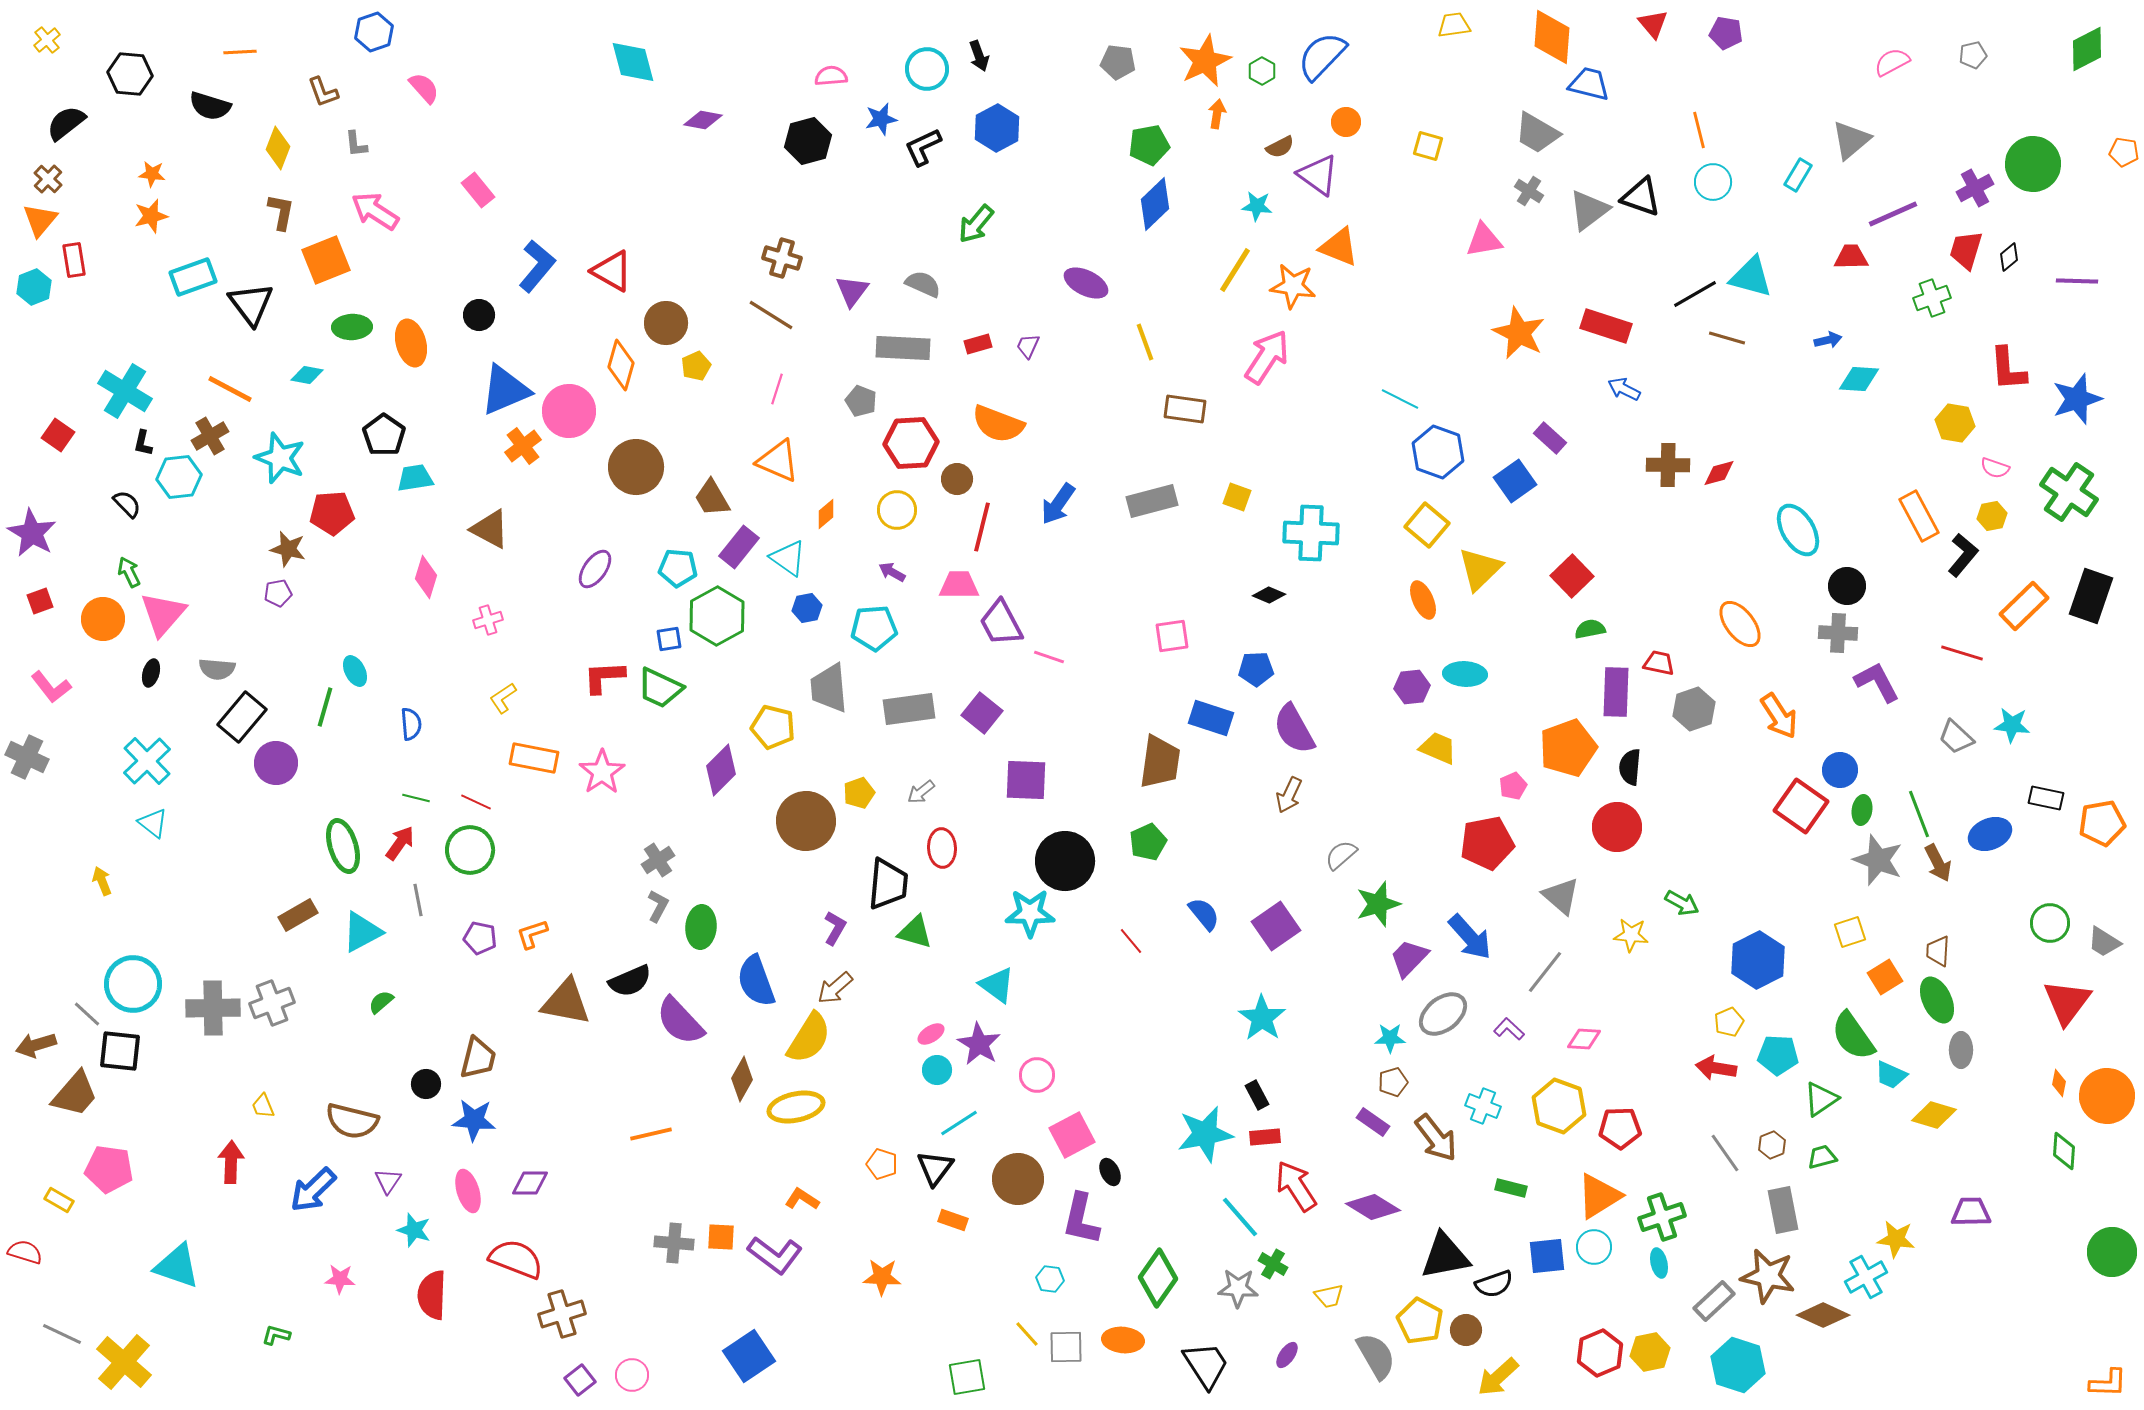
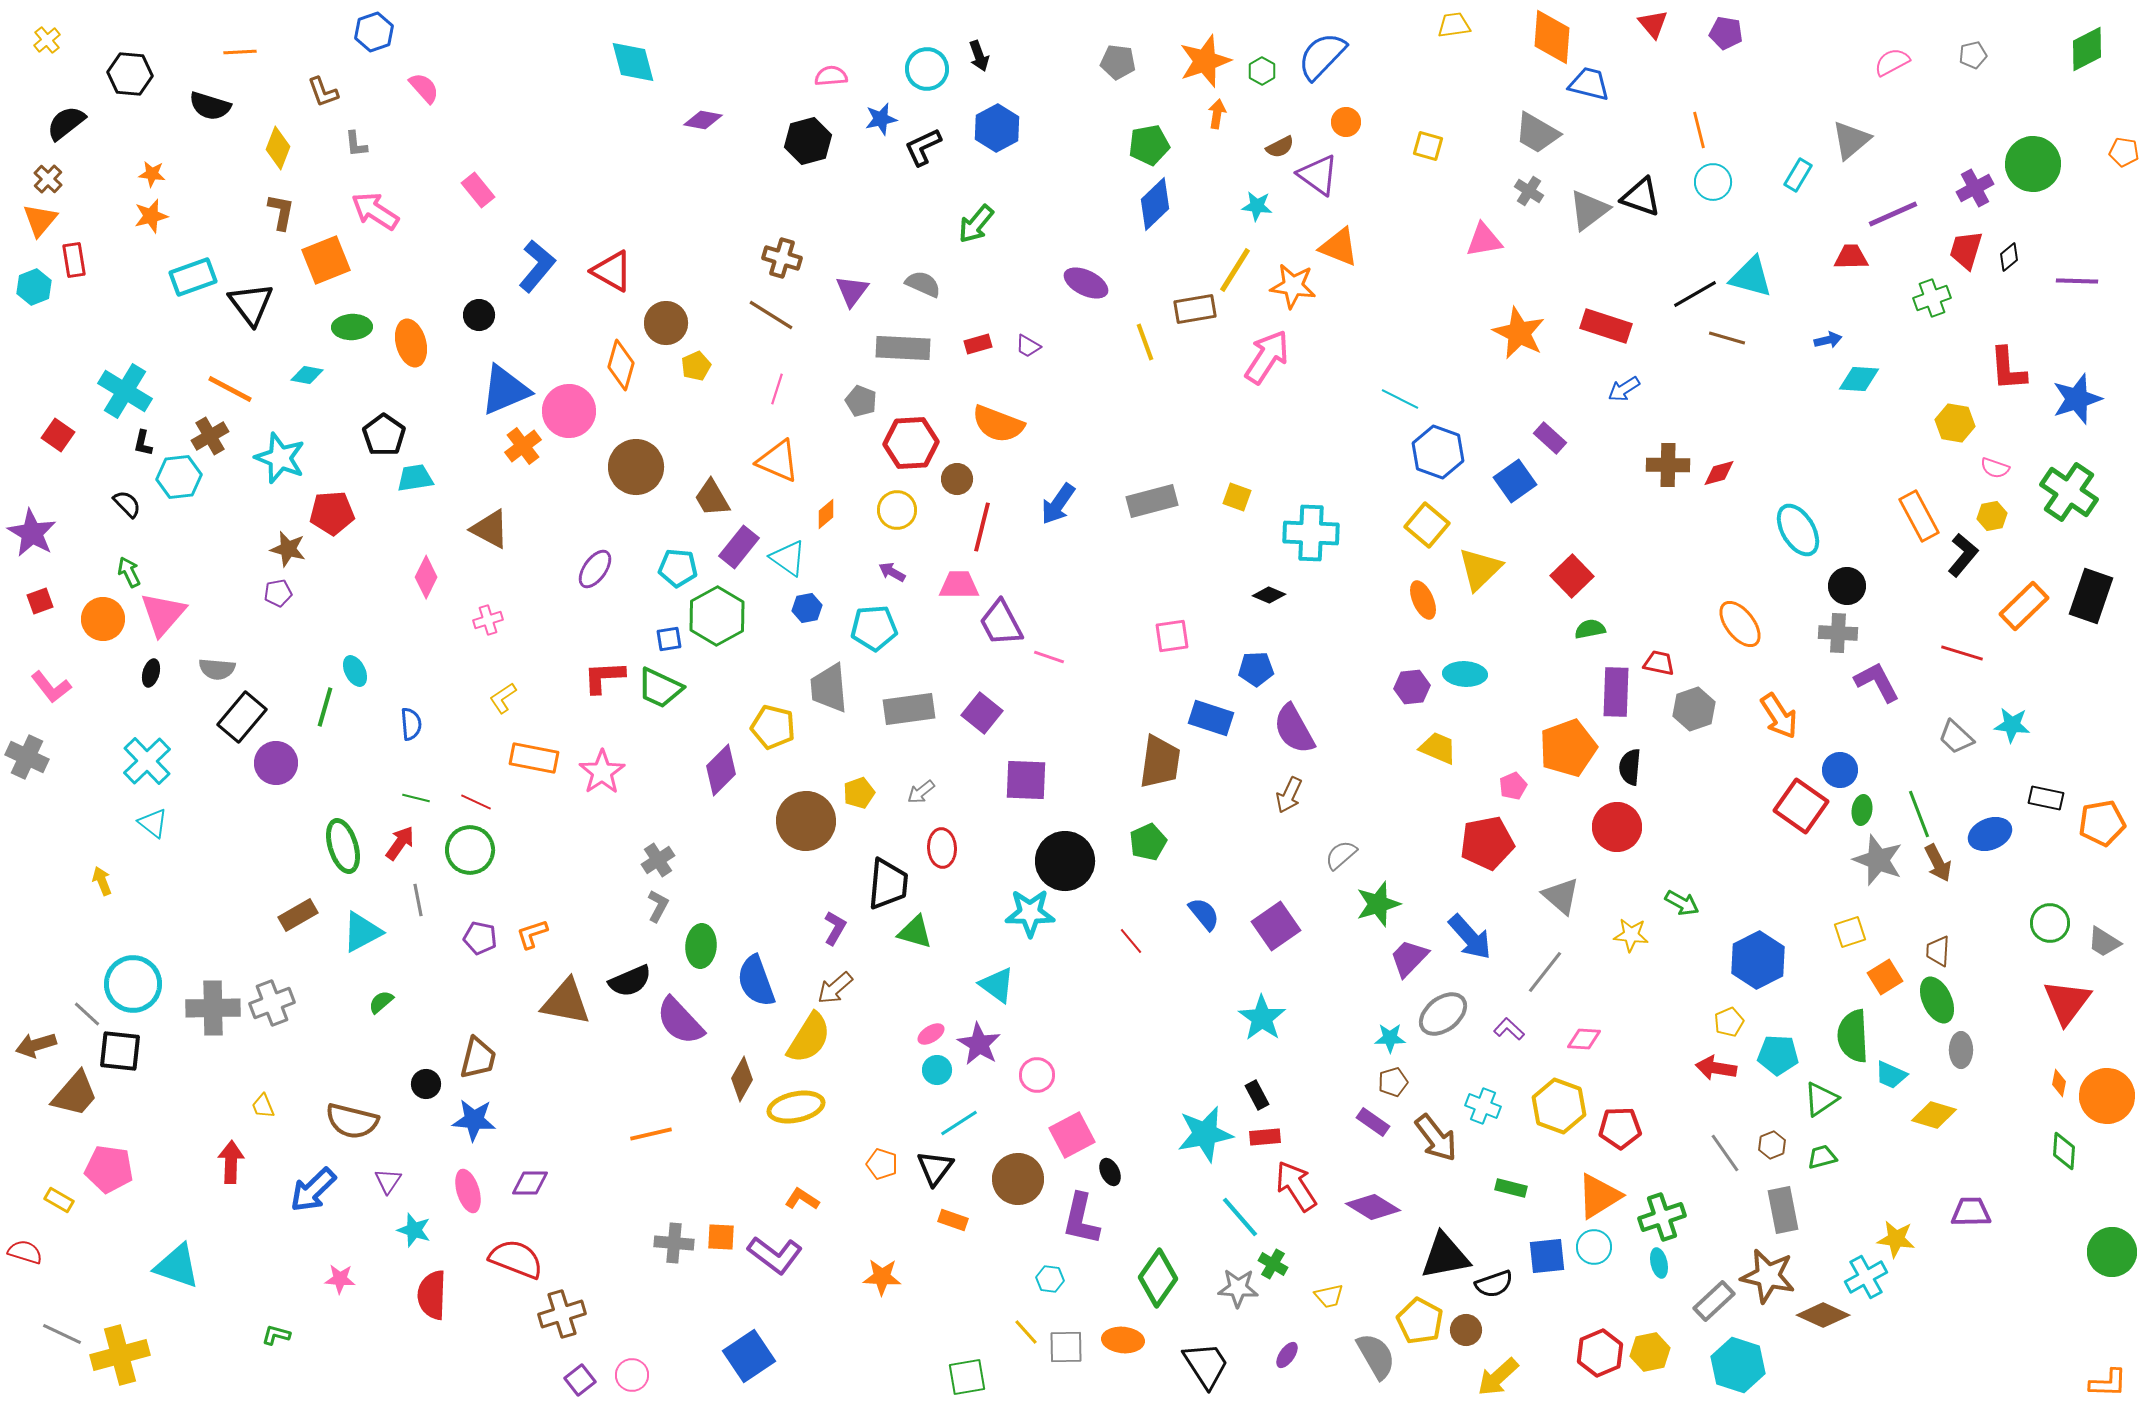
orange star at (1205, 61): rotated 6 degrees clockwise
purple trapezoid at (1028, 346): rotated 84 degrees counterclockwise
blue arrow at (1624, 389): rotated 60 degrees counterclockwise
brown rectangle at (1185, 409): moved 10 px right, 100 px up; rotated 18 degrees counterclockwise
pink diamond at (426, 577): rotated 9 degrees clockwise
green ellipse at (701, 927): moved 19 px down
green semicircle at (1853, 1036): rotated 32 degrees clockwise
yellow line at (1027, 1334): moved 1 px left, 2 px up
yellow cross at (124, 1362): moved 4 px left, 7 px up; rotated 34 degrees clockwise
